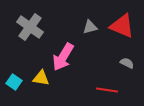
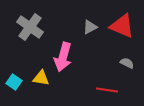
gray triangle: rotated 14 degrees counterclockwise
pink arrow: rotated 16 degrees counterclockwise
